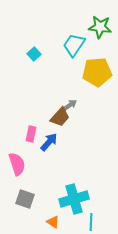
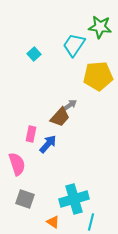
yellow pentagon: moved 1 px right, 4 px down
blue arrow: moved 1 px left, 2 px down
cyan line: rotated 12 degrees clockwise
